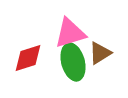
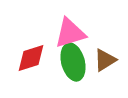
brown triangle: moved 5 px right, 7 px down
red diamond: moved 3 px right
